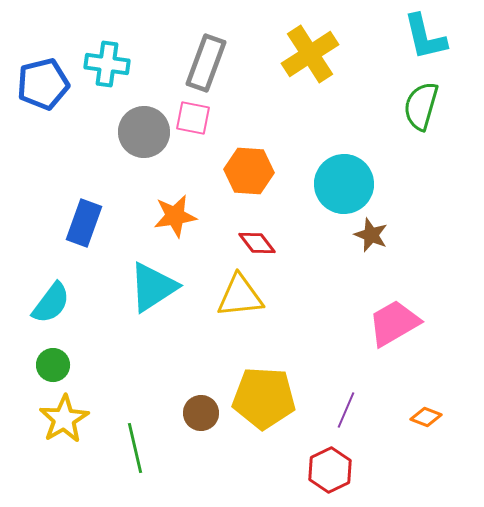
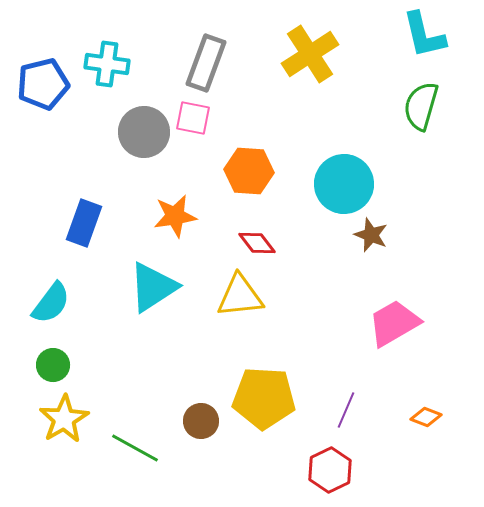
cyan L-shape: moved 1 px left, 2 px up
brown circle: moved 8 px down
green line: rotated 48 degrees counterclockwise
